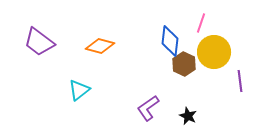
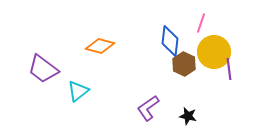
purple trapezoid: moved 4 px right, 27 px down
purple line: moved 11 px left, 12 px up
cyan triangle: moved 1 px left, 1 px down
black star: rotated 12 degrees counterclockwise
